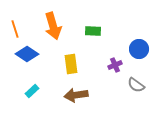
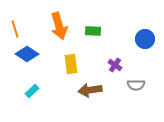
orange arrow: moved 6 px right
blue circle: moved 6 px right, 10 px up
purple cross: rotated 32 degrees counterclockwise
gray semicircle: rotated 36 degrees counterclockwise
brown arrow: moved 14 px right, 5 px up
